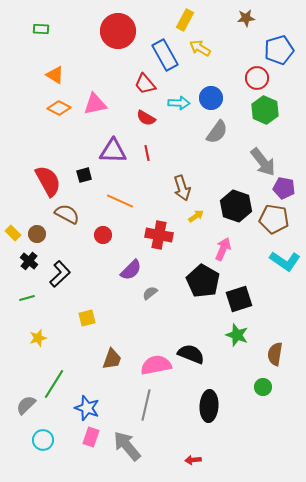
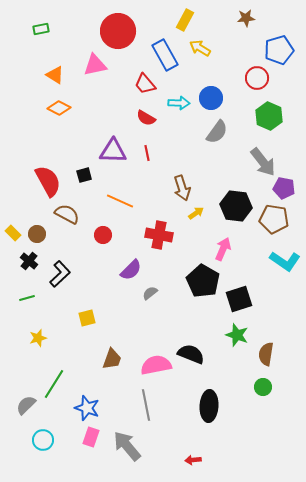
green rectangle at (41, 29): rotated 14 degrees counterclockwise
pink triangle at (95, 104): moved 39 px up
green hexagon at (265, 110): moved 4 px right, 6 px down
black hexagon at (236, 206): rotated 12 degrees counterclockwise
yellow arrow at (196, 216): moved 3 px up
brown semicircle at (275, 354): moved 9 px left
gray line at (146, 405): rotated 24 degrees counterclockwise
